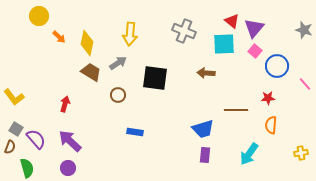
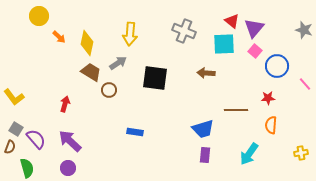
brown circle: moved 9 px left, 5 px up
